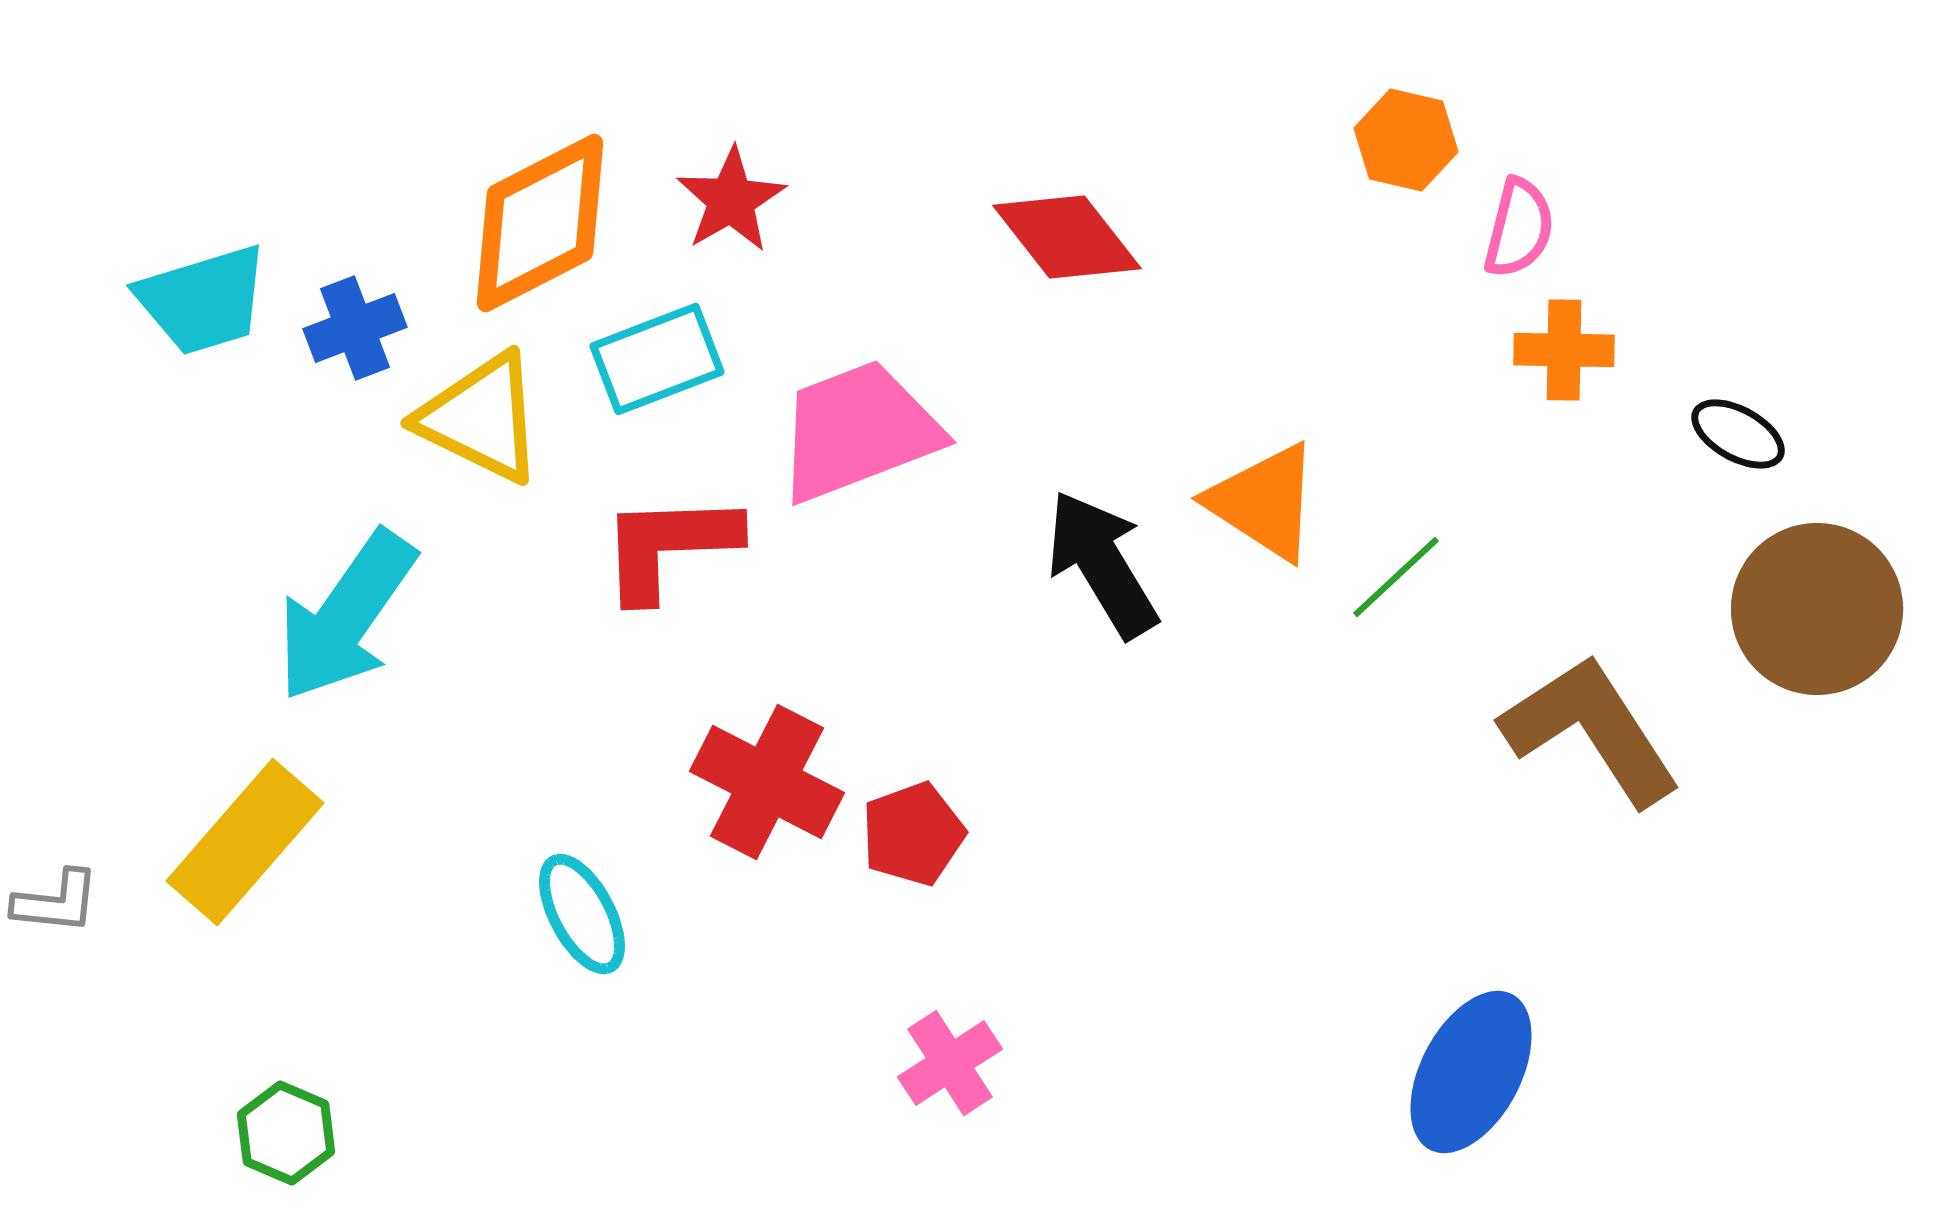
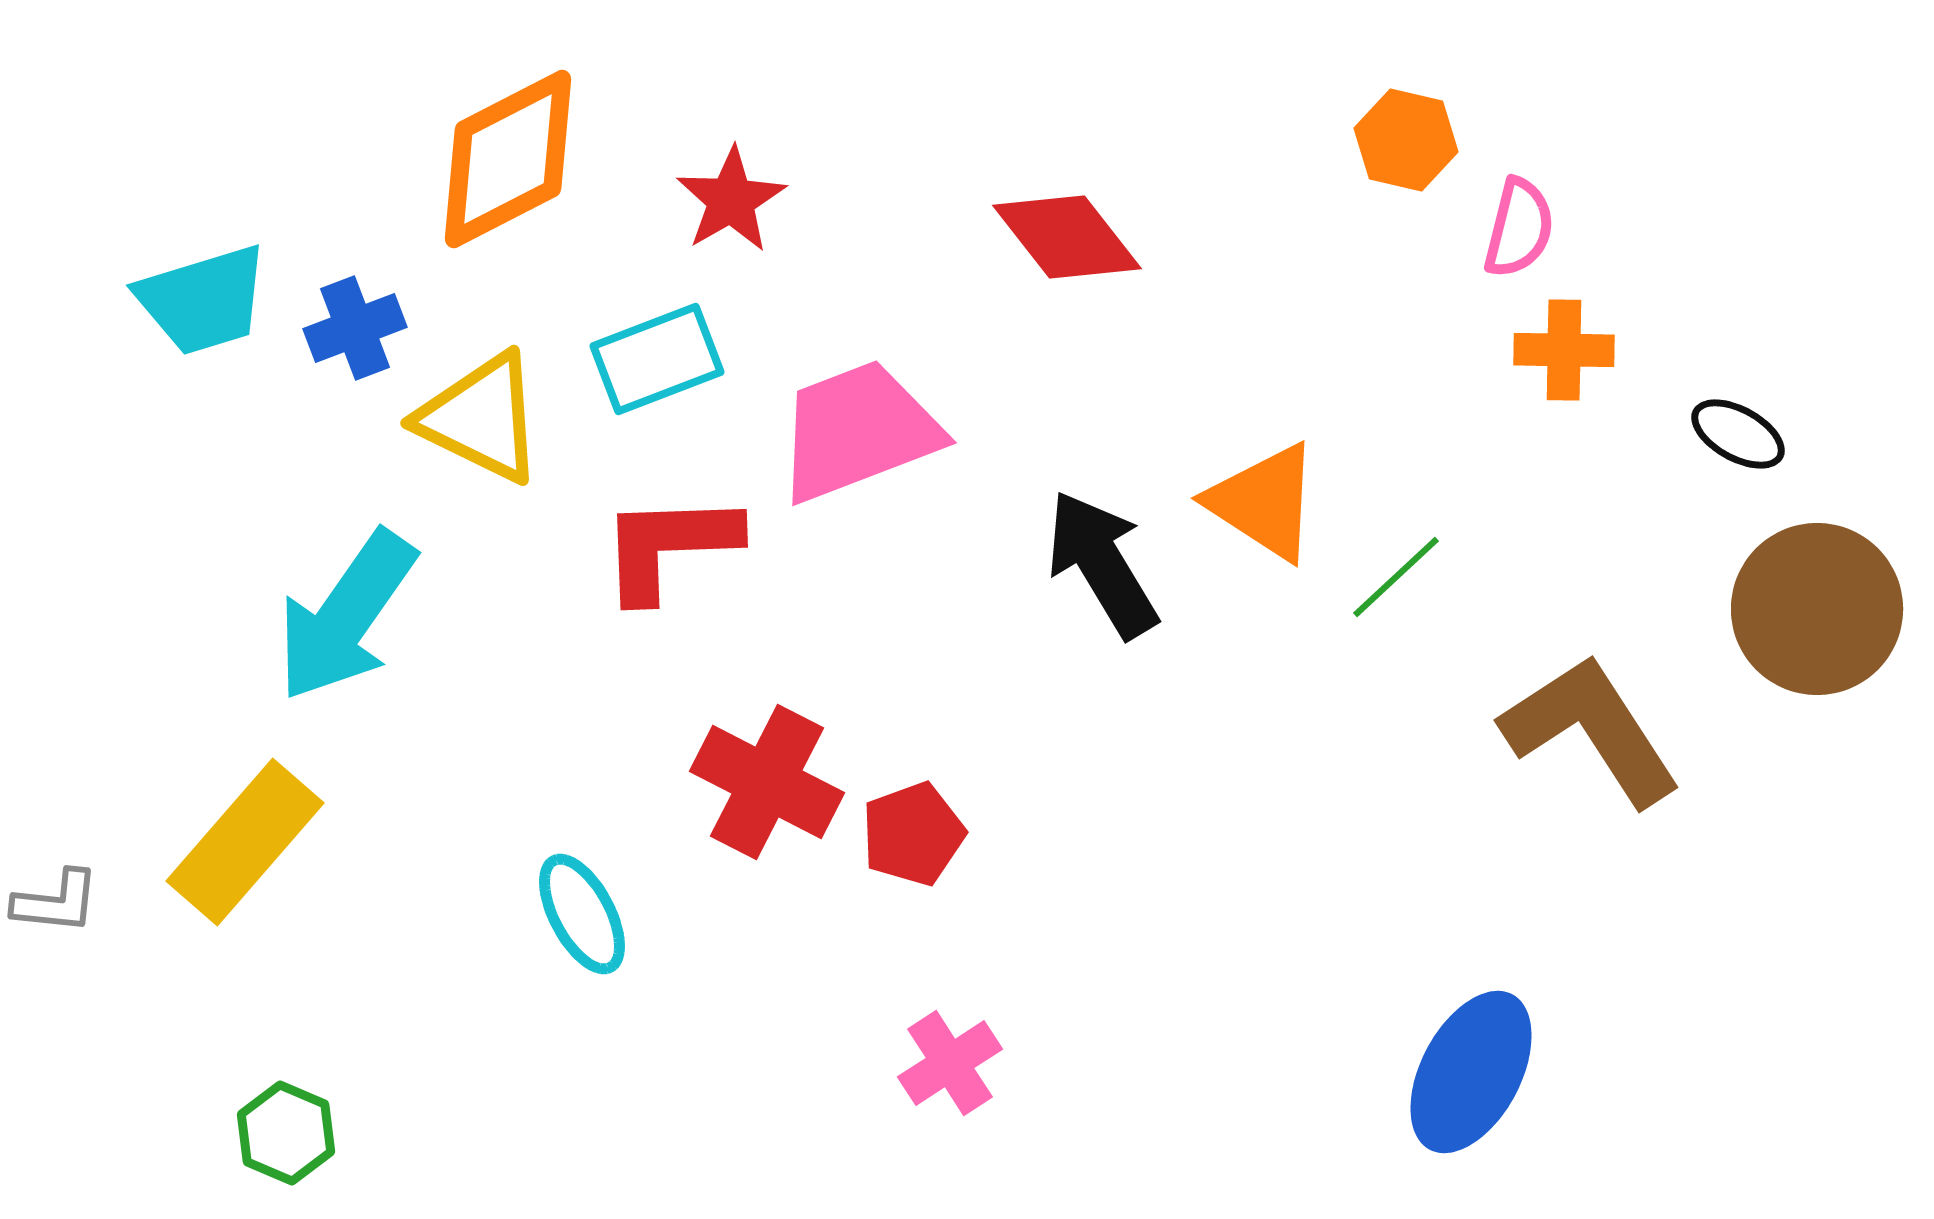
orange diamond: moved 32 px left, 64 px up
